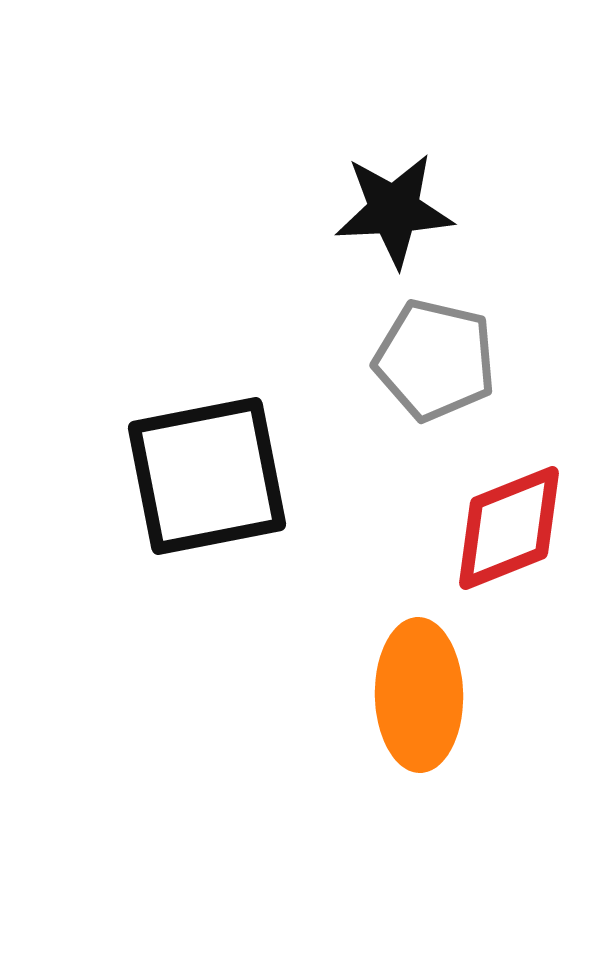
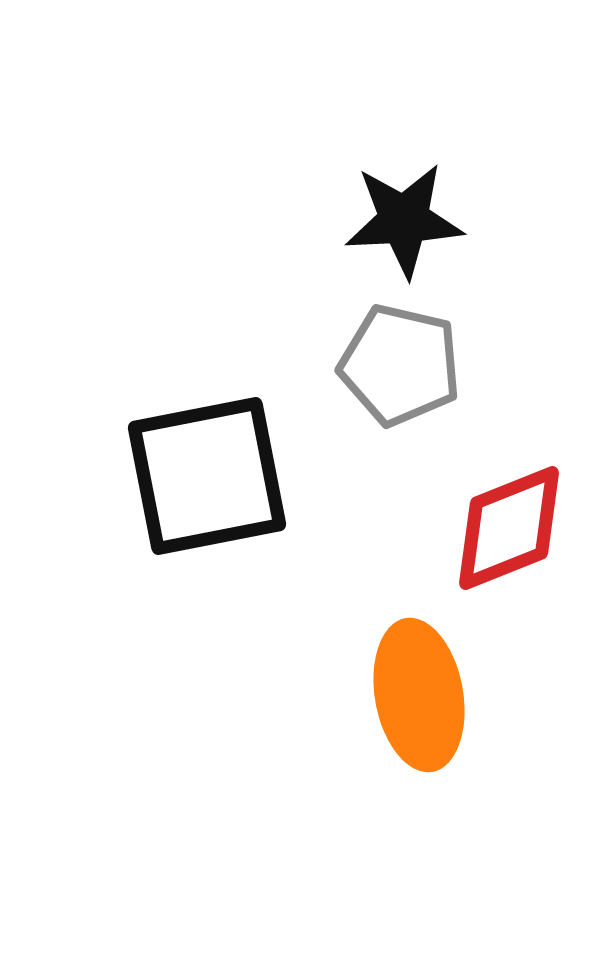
black star: moved 10 px right, 10 px down
gray pentagon: moved 35 px left, 5 px down
orange ellipse: rotated 9 degrees counterclockwise
